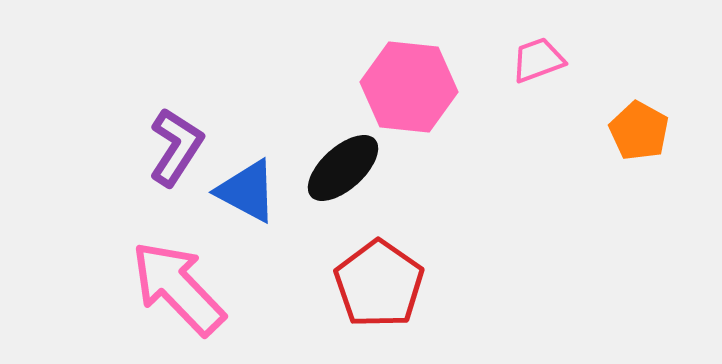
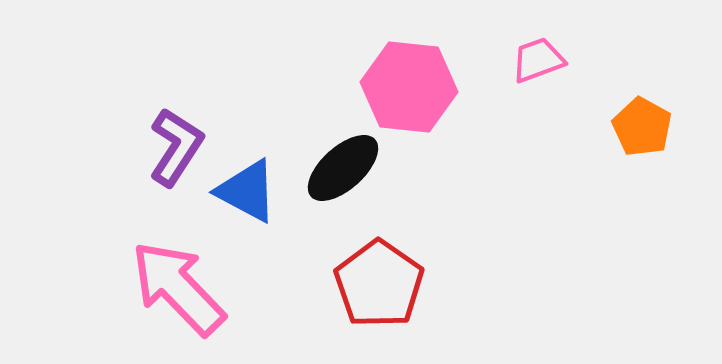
orange pentagon: moved 3 px right, 4 px up
